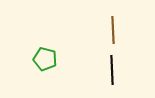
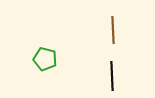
black line: moved 6 px down
